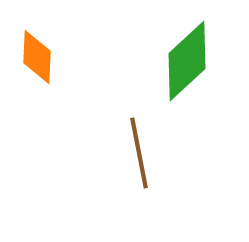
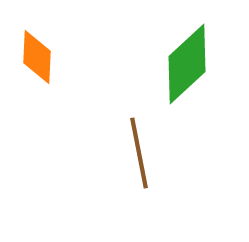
green diamond: moved 3 px down
